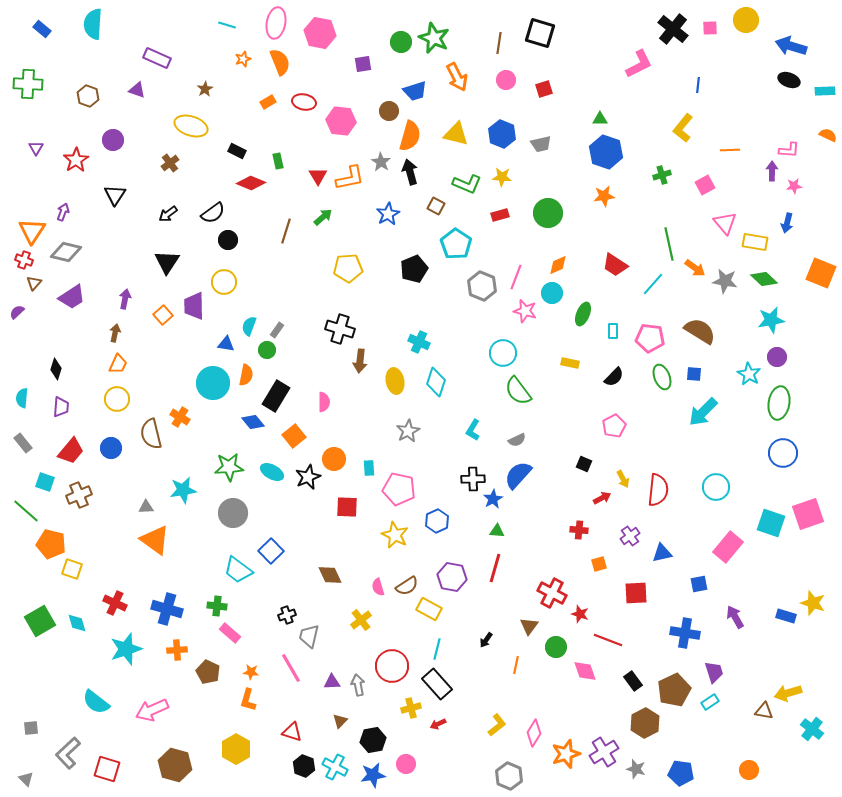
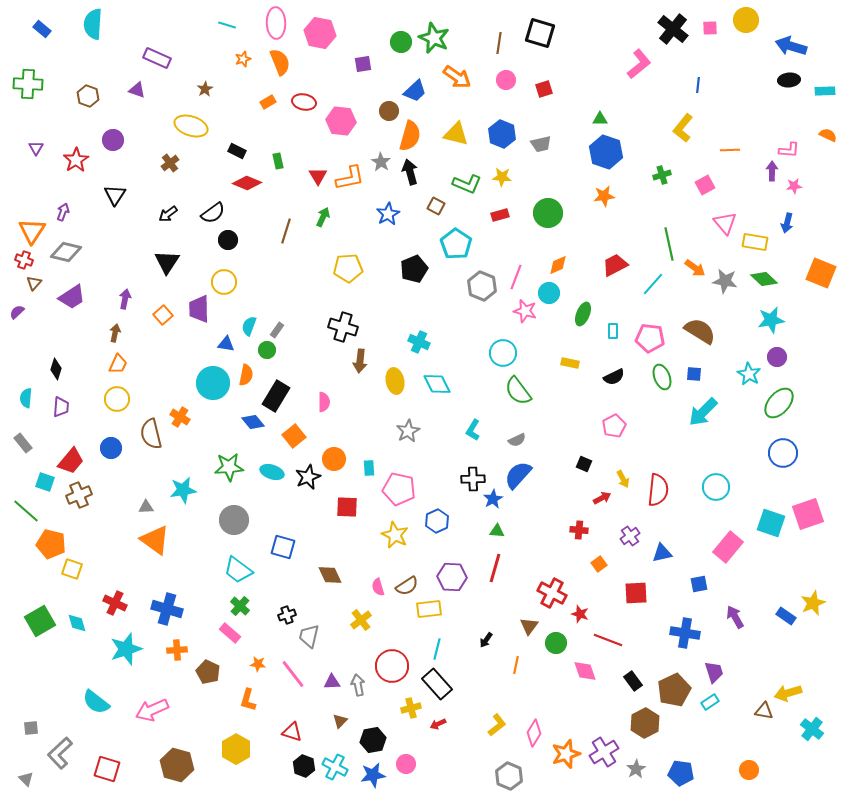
pink ellipse at (276, 23): rotated 12 degrees counterclockwise
pink L-shape at (639, 64): rotated 12 degrees counterclockwise
orange arrow at (457, 77): rotated 28 degrees counterclockwise
black ellipse at (789, 80): rotated 25 degrees counterclockwise
blue trapezoid at (415, 91): rotated 25 degrees counterclockwise
red diamond at (251, 183): moved 4 px left
green arrow at (323, 217): rotated 24 degrees counterclockwise
red trapezoid at (615, 265): rotated 120 degrees clockwise
cyan circle at (552, 293): moved 3 px left
purple trapezoid at (194, 306): moved 5 px right, 3 px down
black cross at (340, 329): moved 3 px right, 2 px up
black semicircle at (614, 377): rotated 20 degrees clockwise
cyan diamond at (436, 382): moved 1 px right, 2 px down; rotated 44 degrees counterclockwise
cyan semicircle at (22, 398): moved 4 px right
green ellipse at (779, 403): rotated 32 degrees clockwise
red trapezoid at (71, 451): moved 10 px down
cyan ellipse at (272, 472): rotated 10 degrees counterclockwise
gray circle at (233, 513): moved 1 px right, 7 px down
blue square at (271, 551): moved 12 px right, 4 px up; rotated 30 degrees counterclockwise
orange square at (599, 564): rotated 21 degrees counterclockwise
purple hexagon at (452, 577): rotated 8 degrees counterclockwise
yellow star at (813, 603): rotated 30 degrees clockwise
green cross at (217, 606): moved 23 px right; rotated 36 degrees clockwise
yellow rectangle at (429, 609): rotated 35 degrees counterclockwise
blue rectangle at (786, 616): rotated 18 degrees clockwise
green circle at (556, 647): moved 4 px up
pink line at (291, 668): moved 2 px right, 6 px down; rotated 8 degrees counterclockwise
orange star at (251, 672): moved 7 px right, 8 px up
gray L-shape at (68, 753): moved 8 px left
brown hexagon at (175, 765): moved 2 px right
gray star at (636, 769): rotated 24 degrees clockwise
